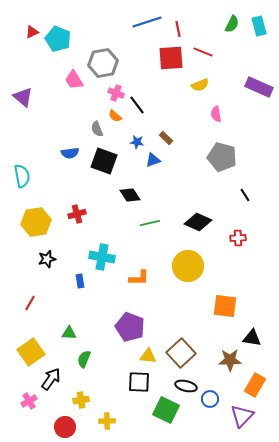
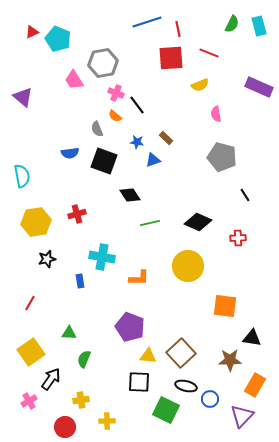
red line at (203, 52): moved 6 px right, 1 px down
